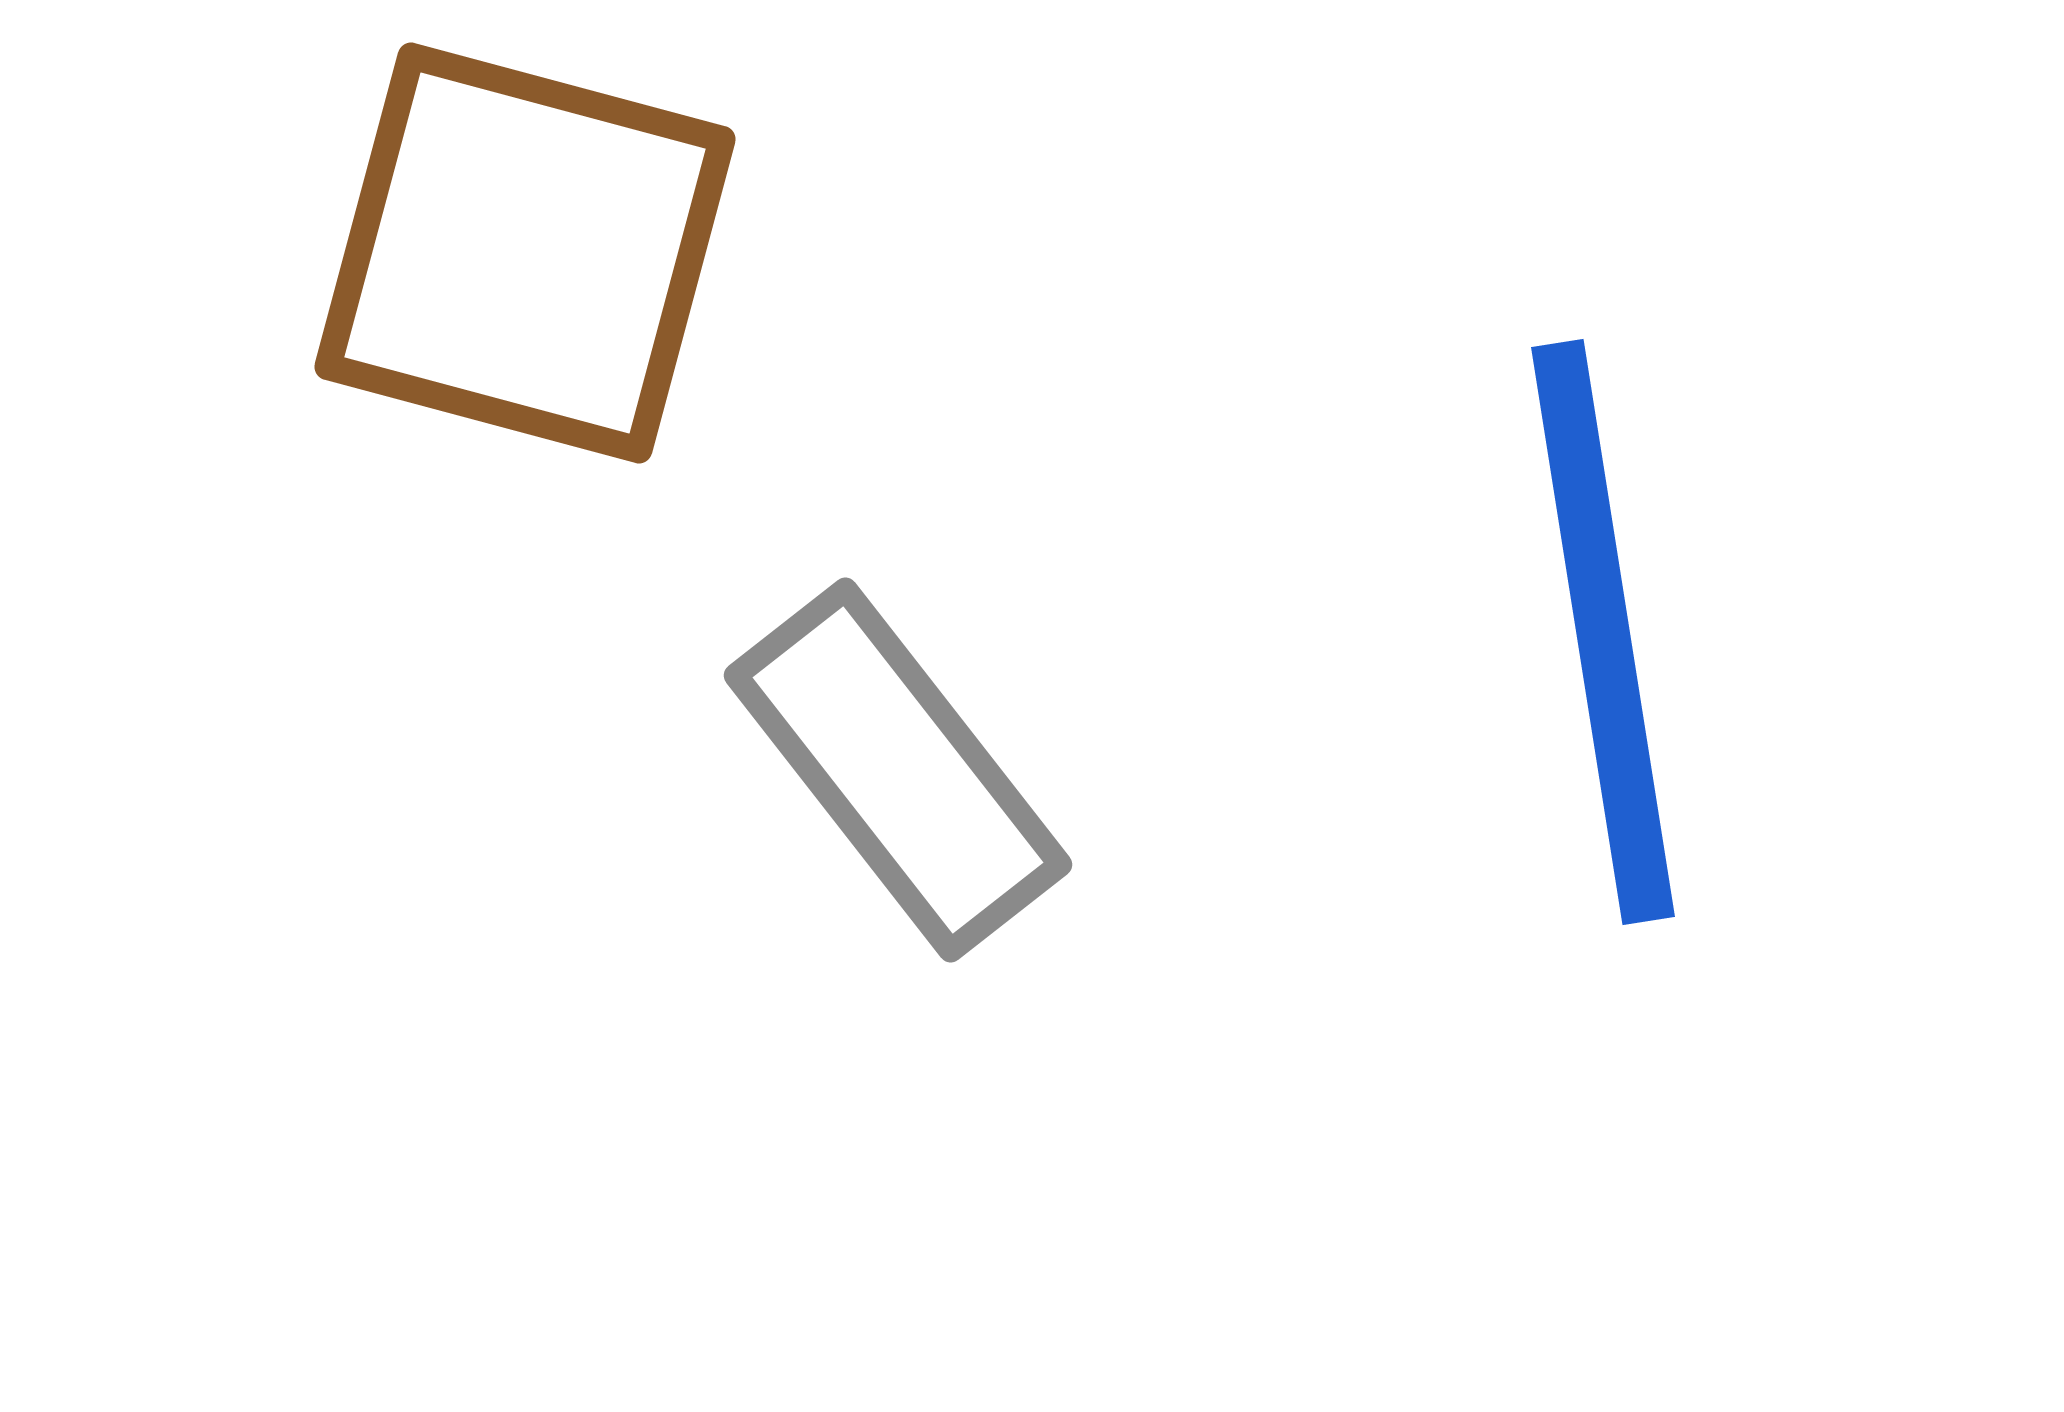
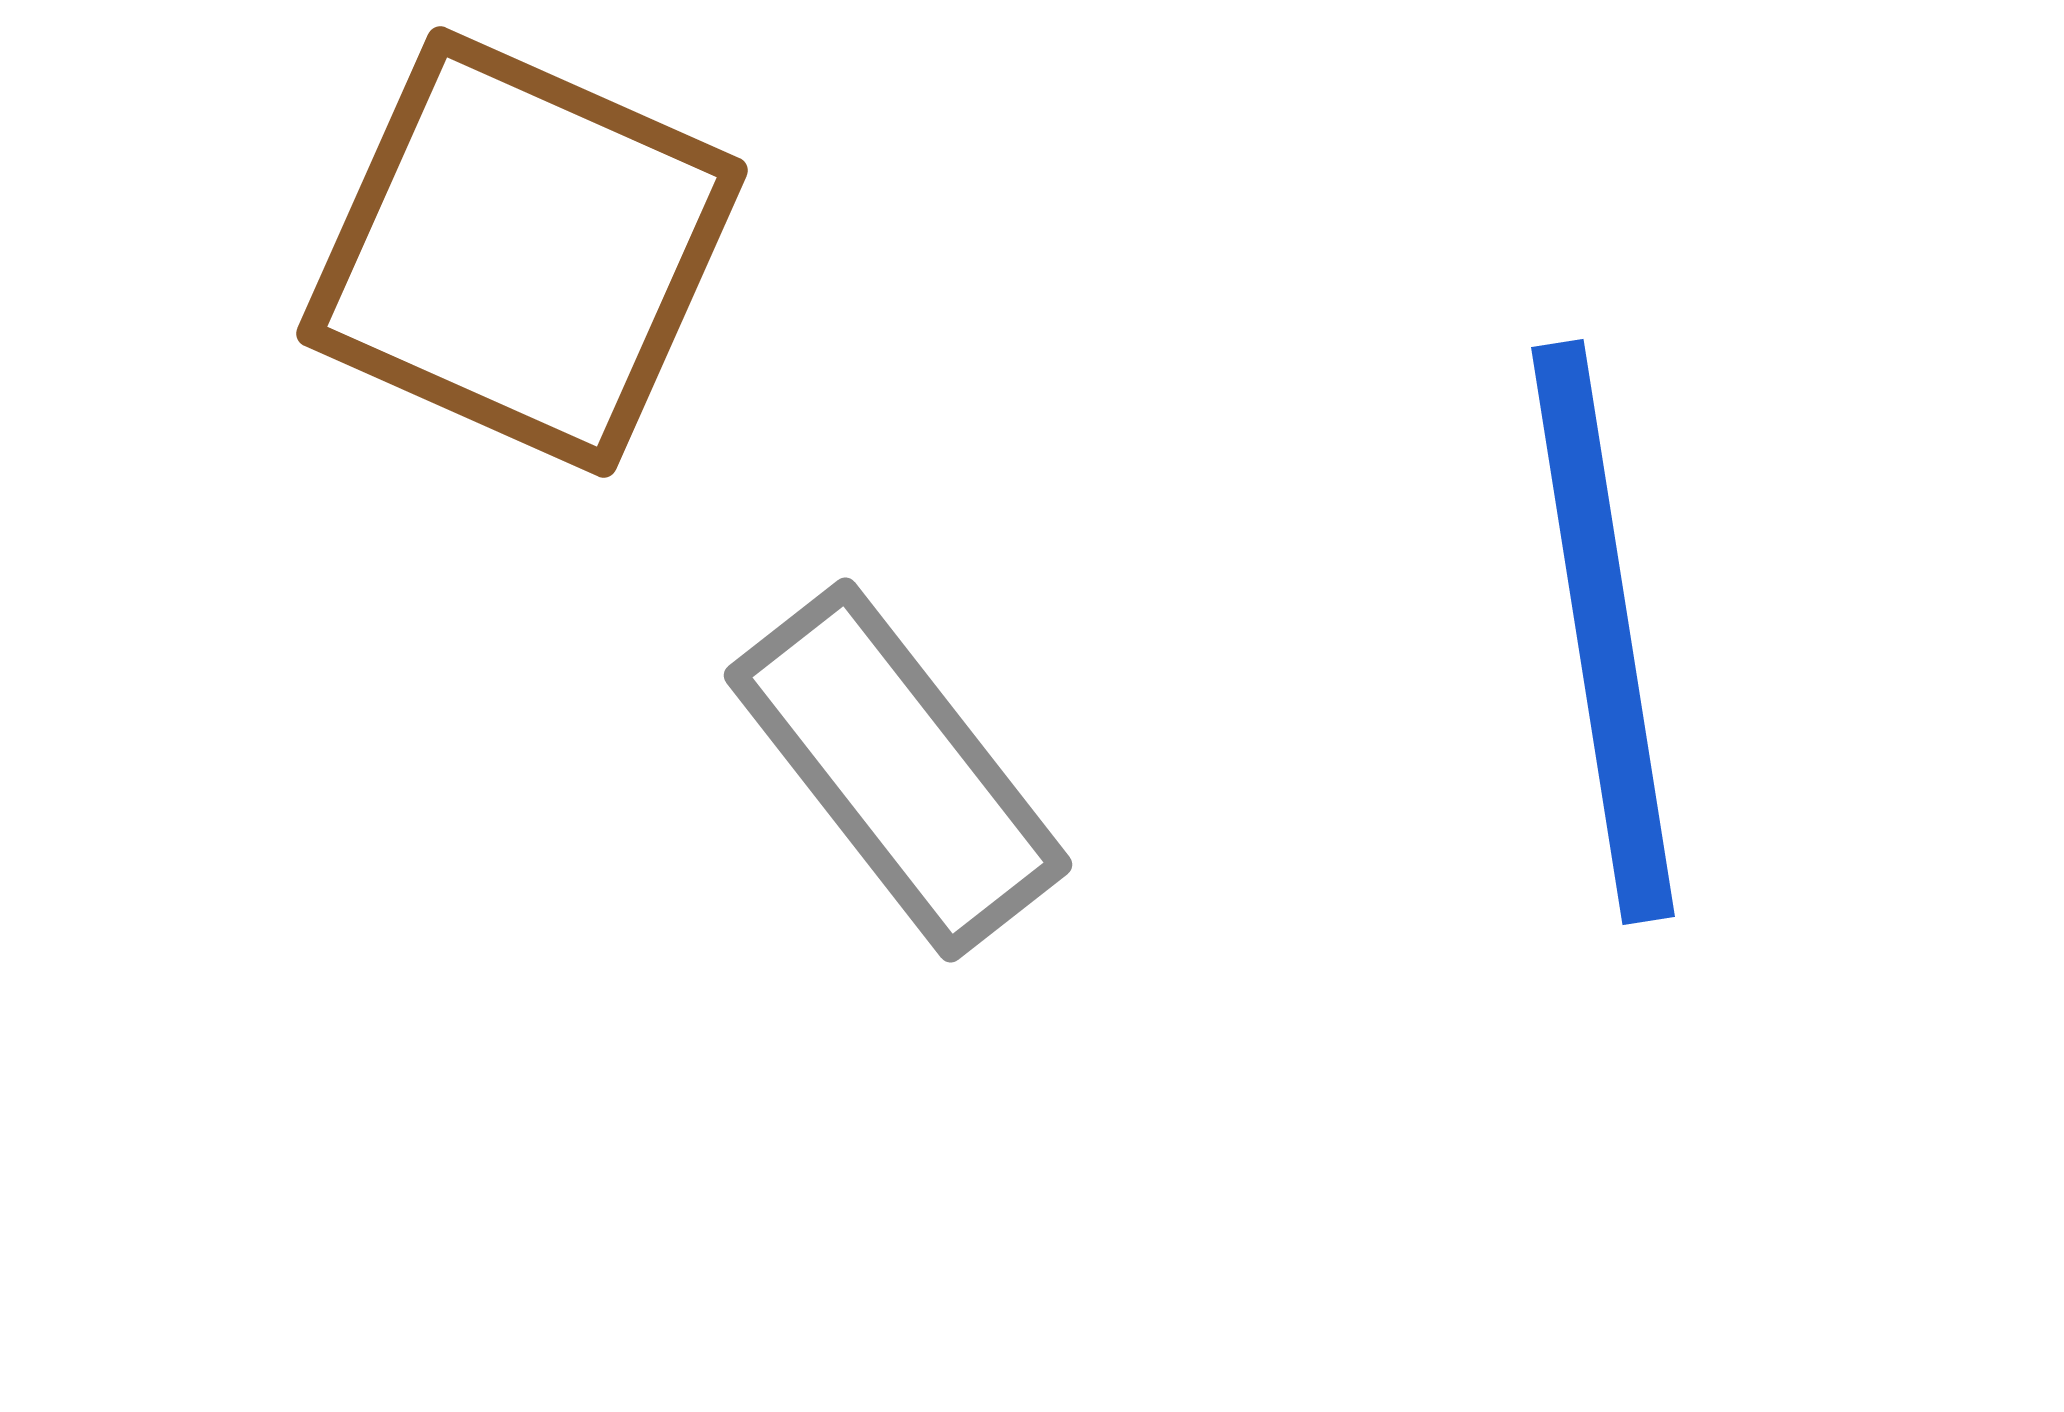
brown square: moved 3 px left, 1 px up; rotated 9 degrees clockwise
